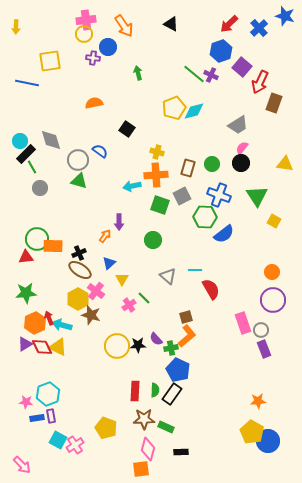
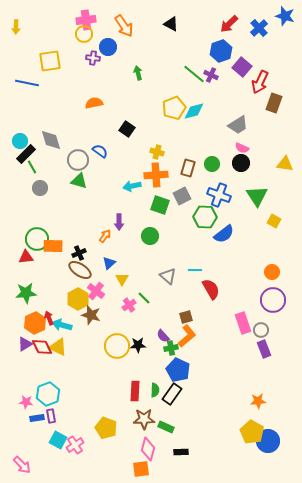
pink semicircle at (242, 148): rotated 104 degrees counterclockwise
green circle at (153, 240): moved 3 px left, 4 px up
purple semicircle at (156, 339): moved 7 px right, 3 px up
